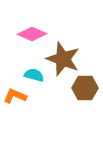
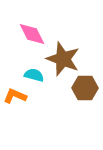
pink diamond: rotated 40 degrees clockwise
